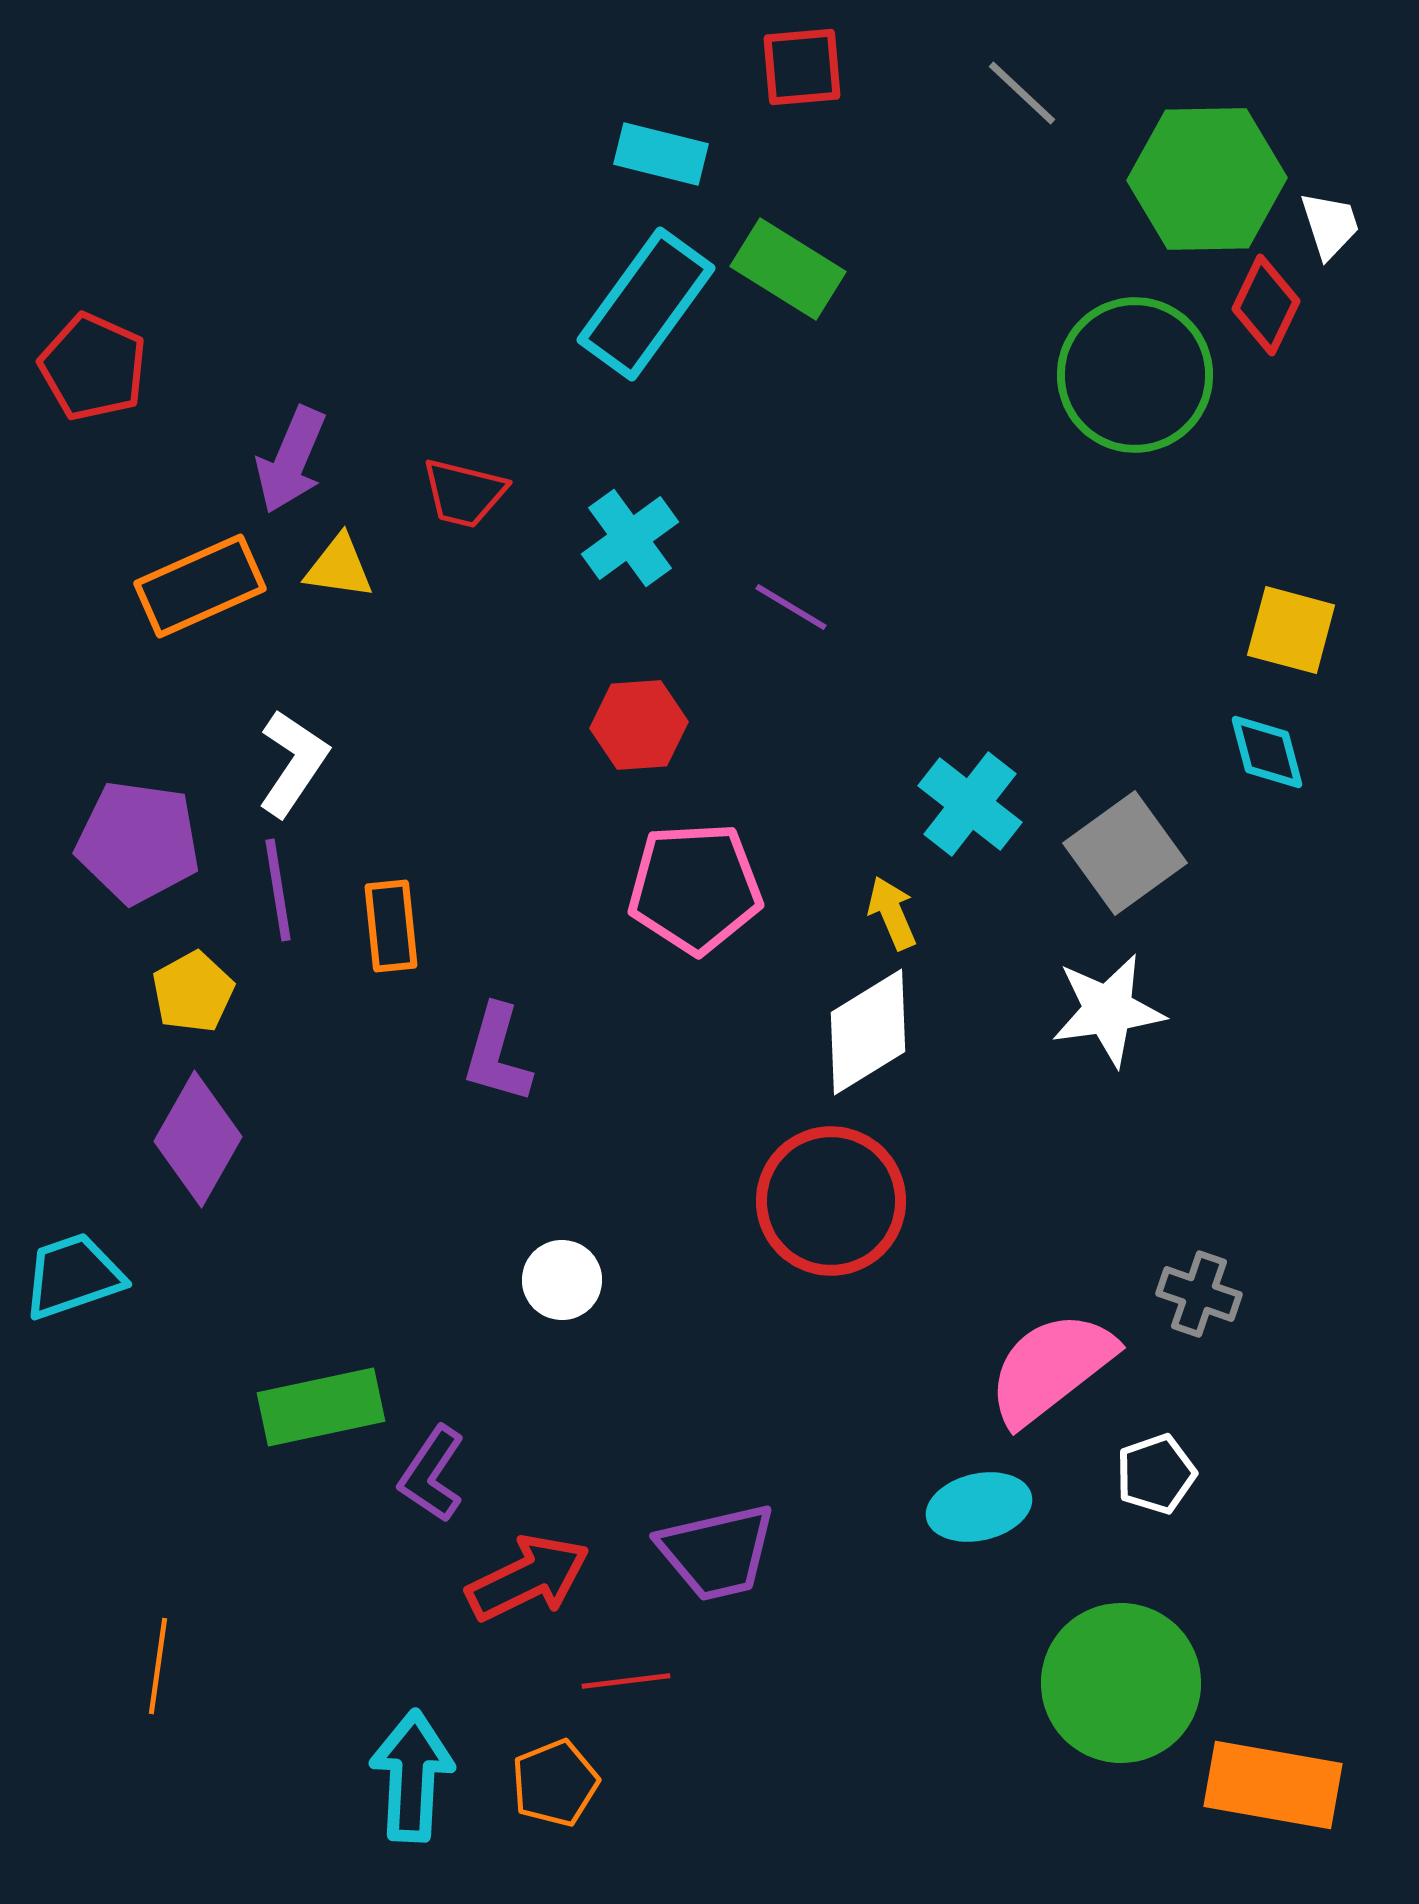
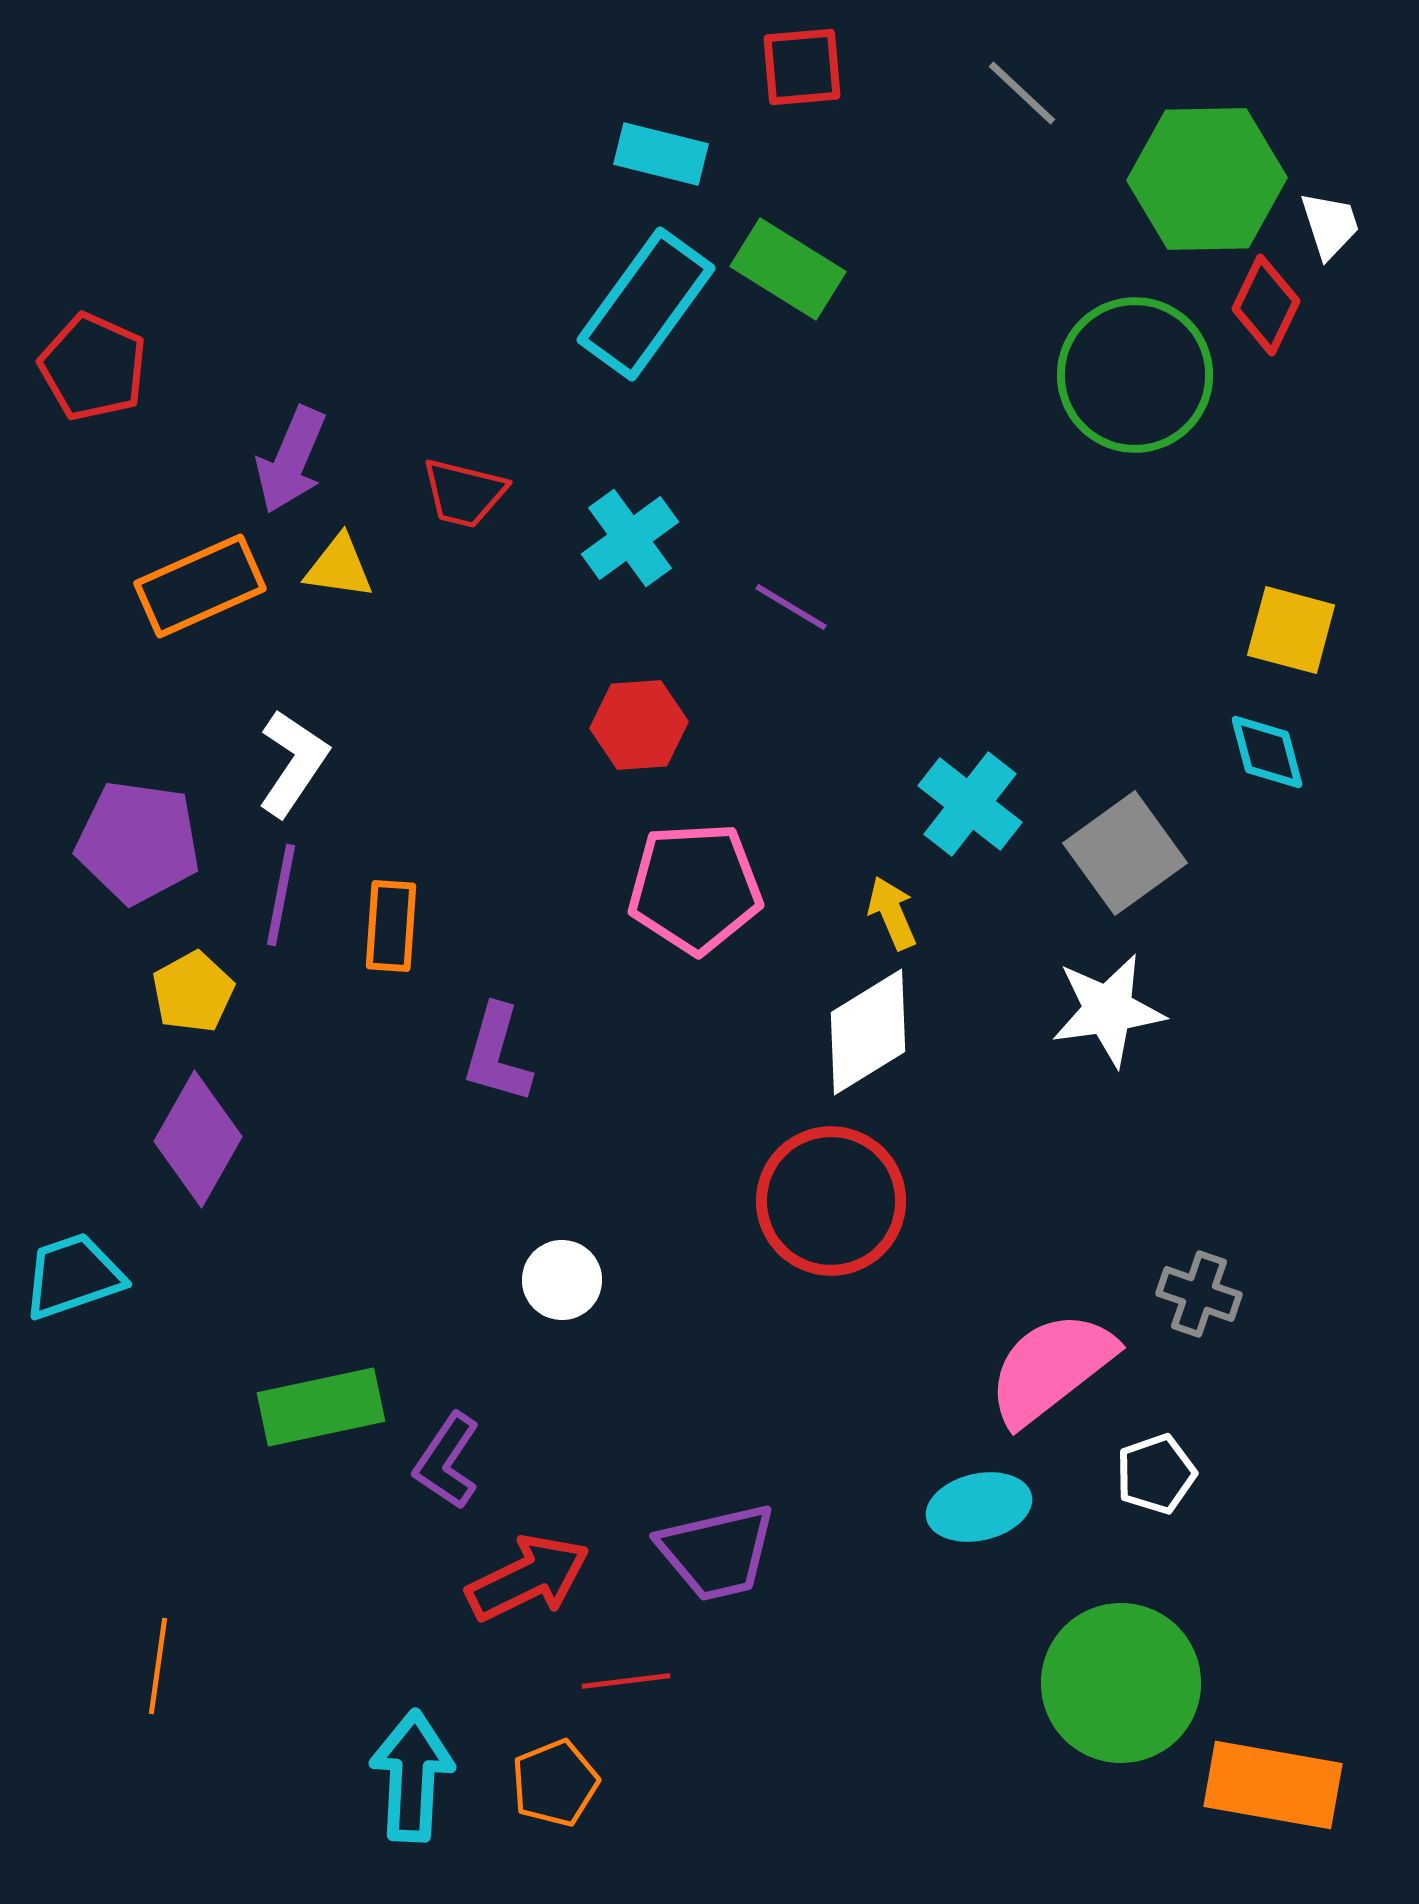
purple line at (278, 890): moved 3 px right, 5 px down; rotated 20 degrees clockwise
orange rectangle at (391, 926): rotated 10 degrees clockwise
purple L-shape at (432, 1474): moved 15 px right, 13 px up
